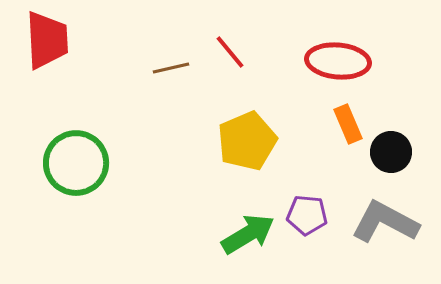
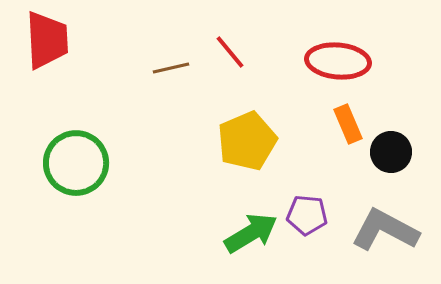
gray L-shape: moved 8 px down
green arrow: moved 3 px right, 1 px up
